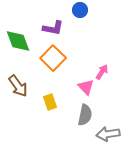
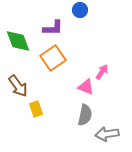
purple L-shape: rotated 10 degrees counterclockwise
orange square: rotated 10 degrees clockwise
pink triangle: rotated 24 degrees counterclockwise
yellow rectangle: moved 14 px left, 7 px down
gray arrow: moved 1 px left
